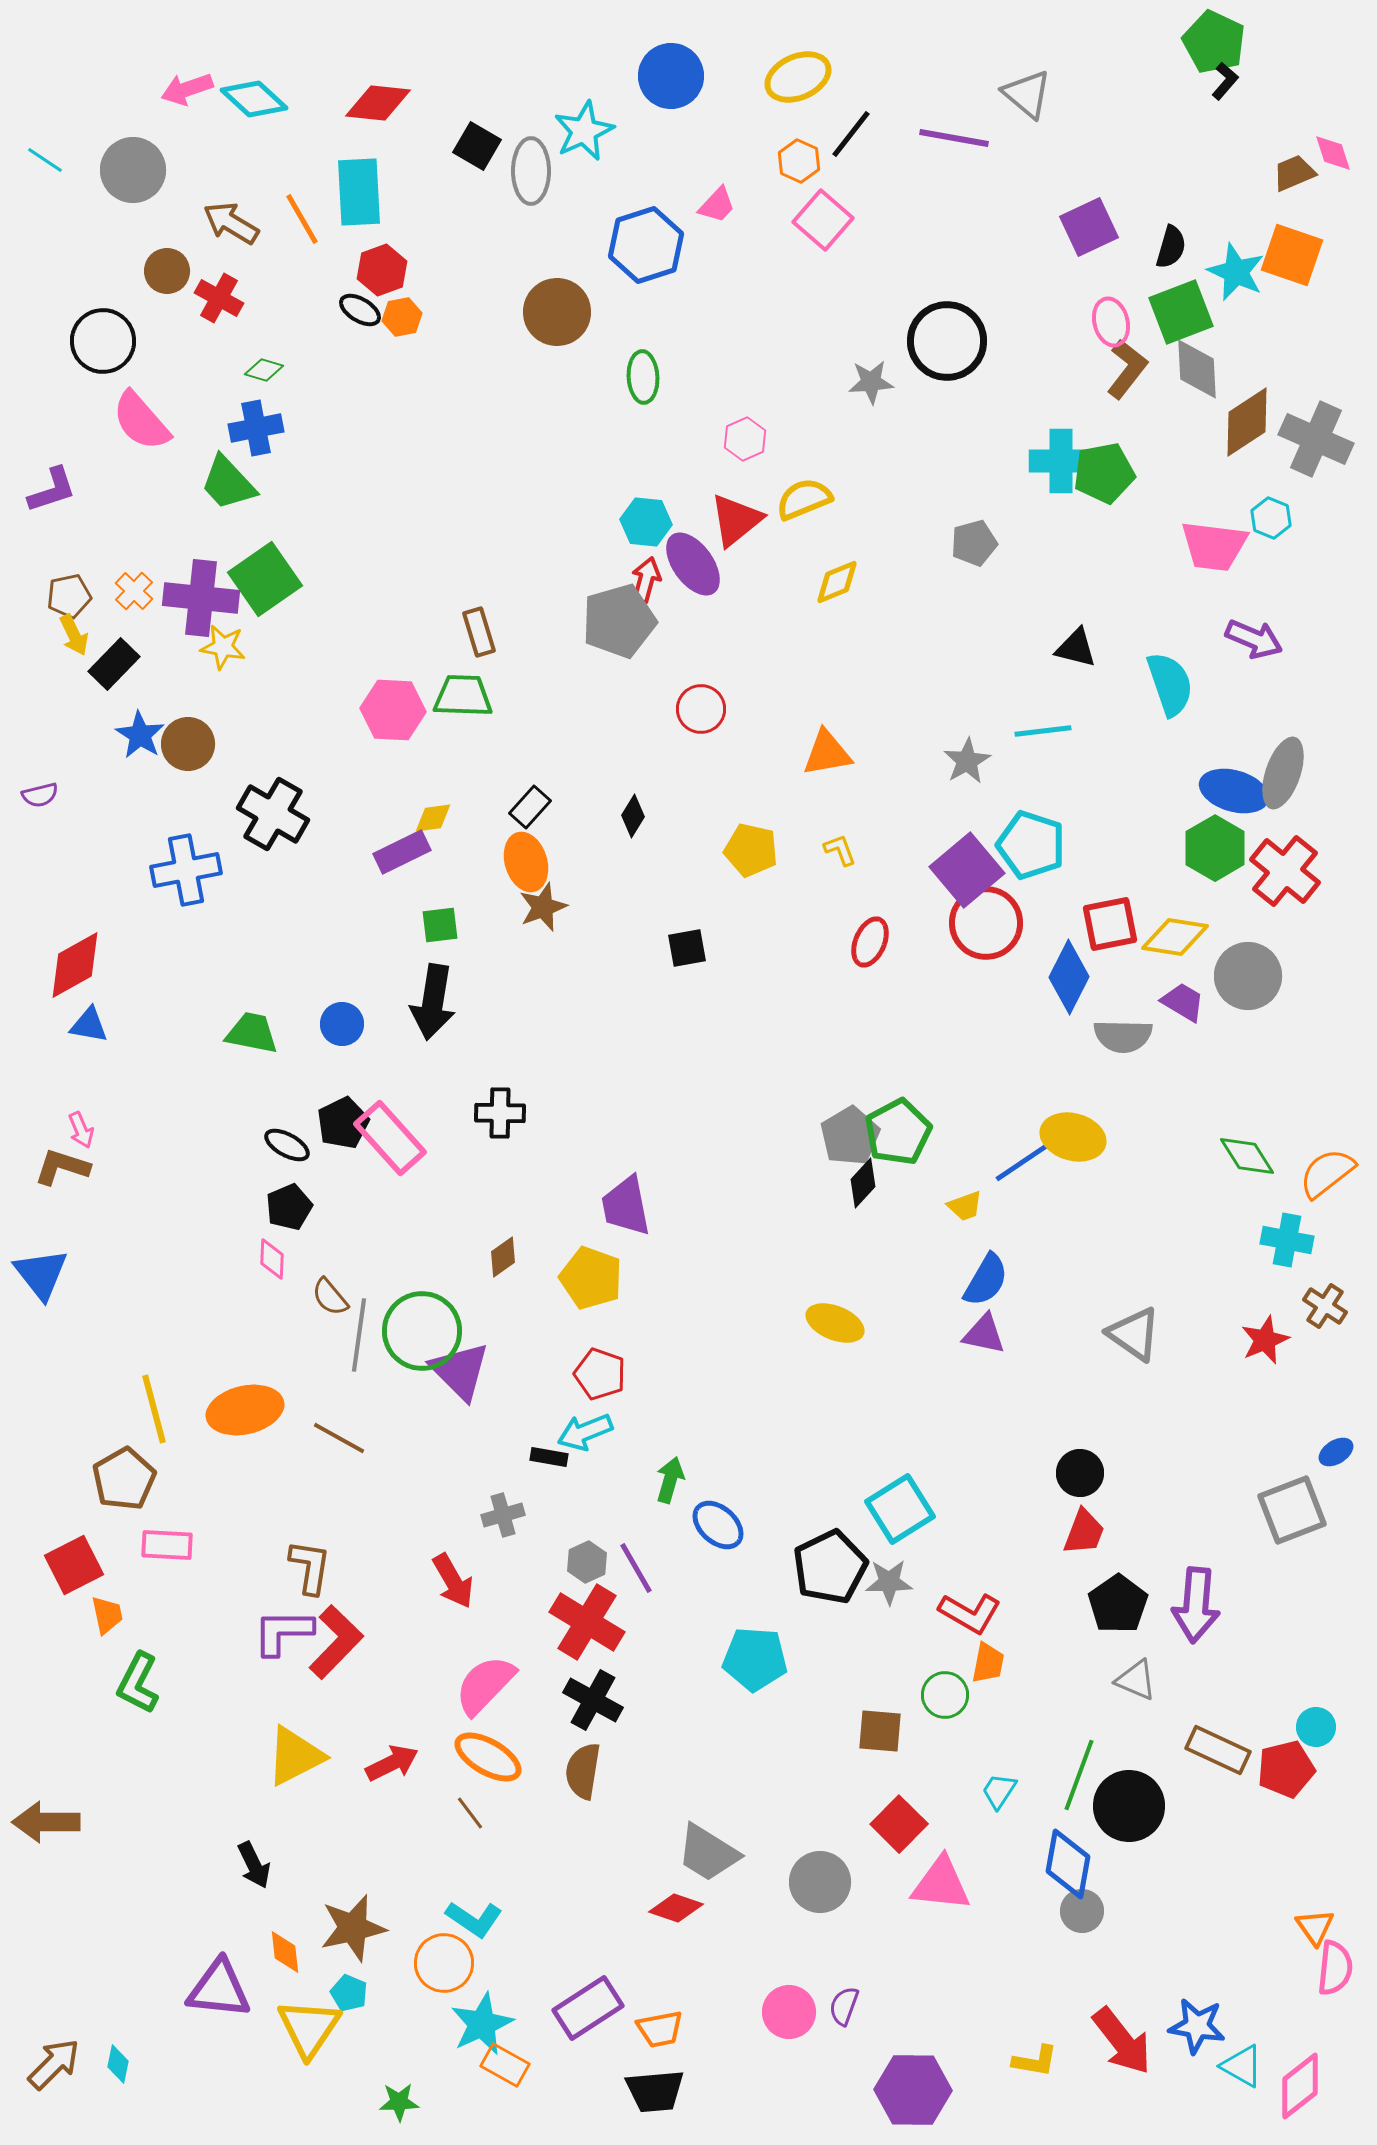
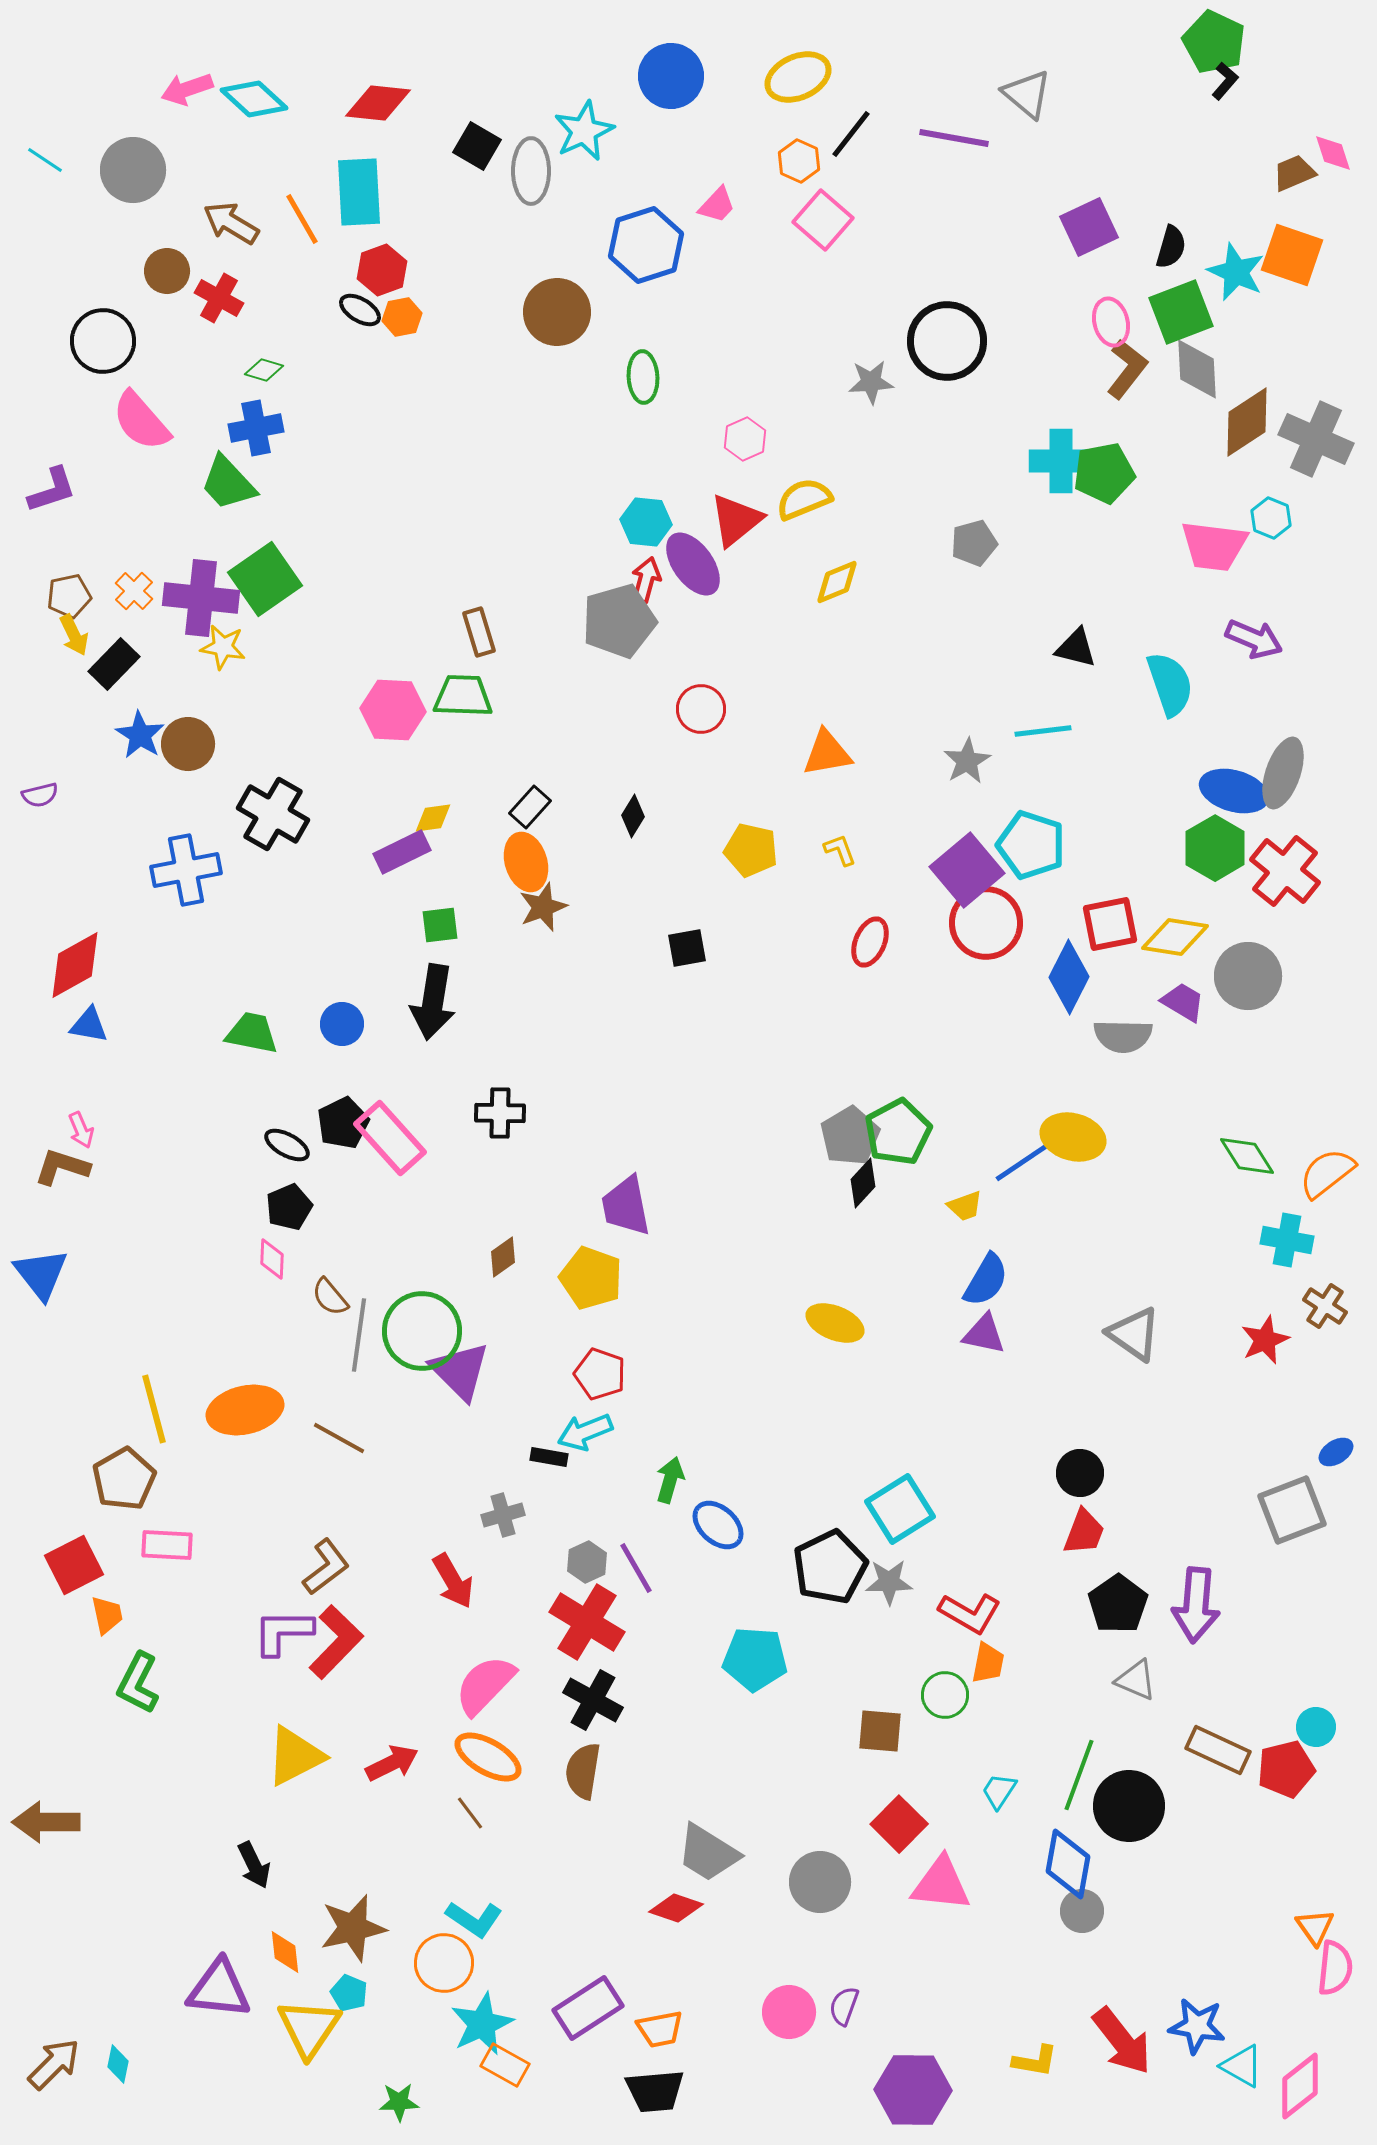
brown L-shape at (310, 1567): moved 16 px right; rotated 44 degrees clockwise
